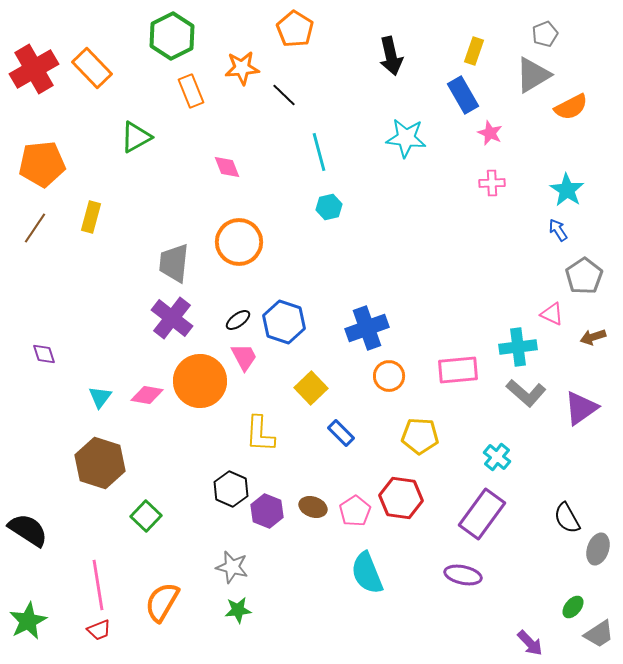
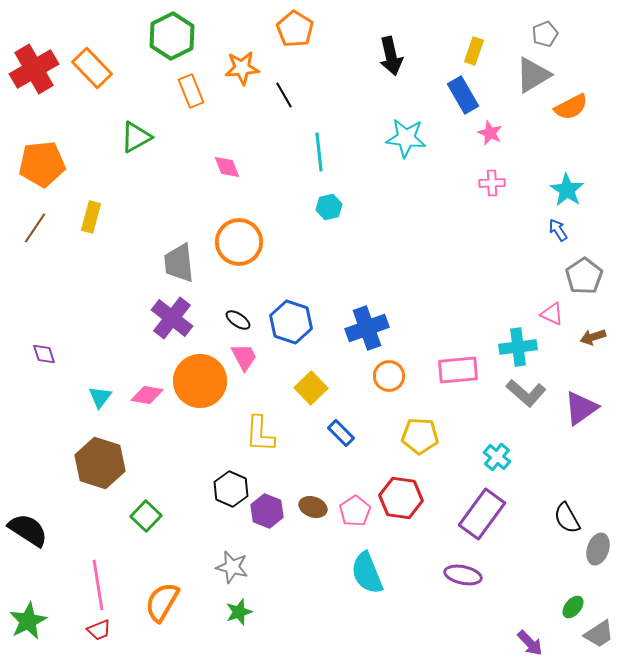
black line at (284, 95): rotated 16 degrees clockwise
cyan line at (319, 152): rotated 9 degrees clockwise
gray trapezoid at (174, 263): moved 5 px right; rotated 12 degrees counterclockwise
black ellipse at (238, 320): rotated 70 degrees clockwise
blue hexagon at (284, 322): moved 7 px right
green star at (238, 610): moved 1 px right, 2 px down; rotated 12 degrees counterclockwise
